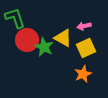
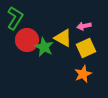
green L-shape: rotated 50 degrees clockwise
